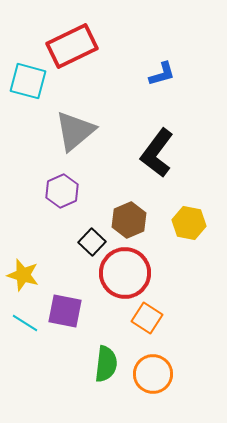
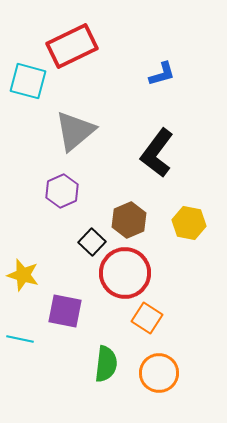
cyan line: moved 5 px left, 16 px down; rotated 20 degrees counterclockwise
orange circle: moved 6 px right, 1 px up
